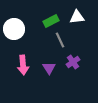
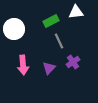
white triangle: moved 1 px left, 5 px up
gray line: moved 1 px left, 1 px down
purple triangle: rotated 16 degrees clockwise
